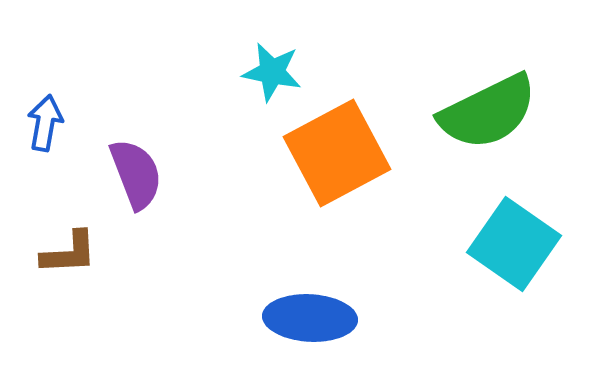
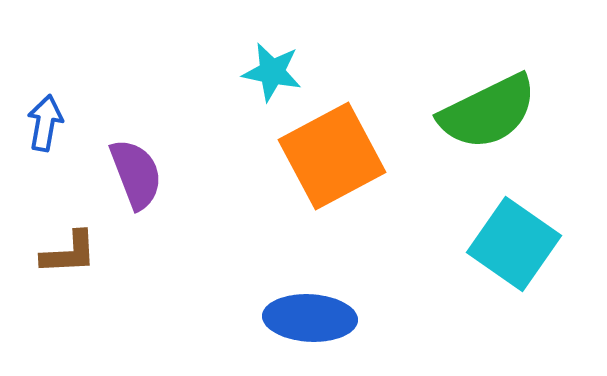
orange square: moved 5 px left, 3 px down
